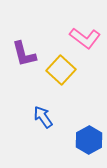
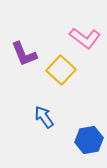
purple L-shape: rotated 8 degrees counterclockwise
blue arrow: moved 1 px right
blue hexagon: rotated 20 degrees clockwise
